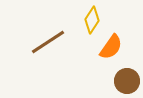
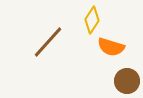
brown line: rotated 15 degrees counterclockwise
orange semicircle: rotated 72 degrees clockwise
